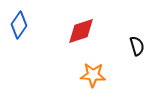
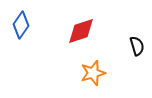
blue diamond: moved 2 px right
orange star: moved 2 px up; rotated 20 degrees counterclockwise
